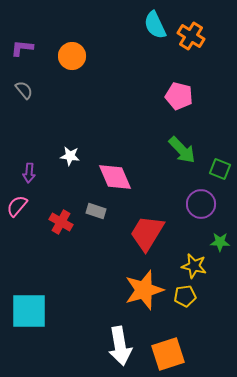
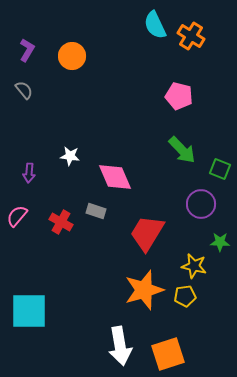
purple L-shape: moved 5 px right, 2 px down; rotated 115 degrees clockwise
pink semicircle: moved 10 px down
